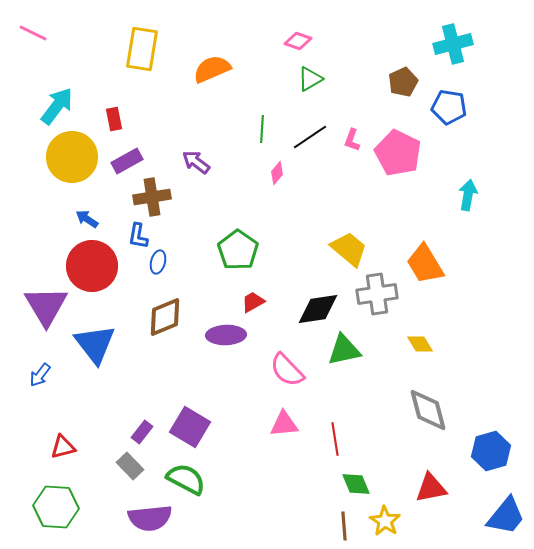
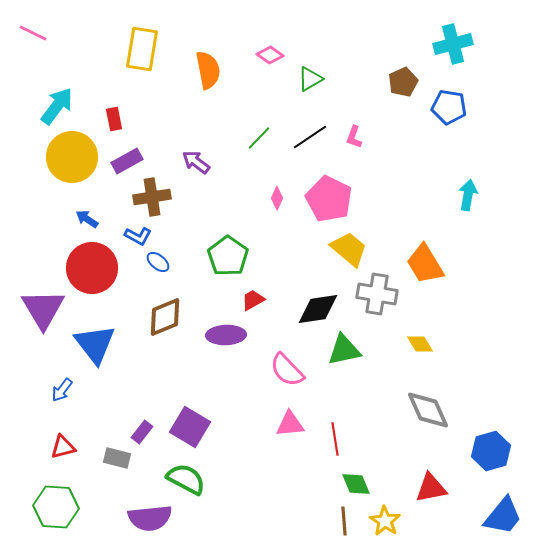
pink diamond at (298, 41): moved 28 px left, 14 px down; rotated 16 degrees clockwise
orange semicircle at (212, 69): moved 4 px left, 1 px down; rotated 102 degrees clockwise
green line at (262, 129): moved 3 px left, 9 px down; rotated 40 degrees clockwise
pink L-shape at (352, 140): moved 2 px right, 3 px up
pink pentagon at (398, 153): moved 69 px left, 46 px down
pink diamond at (277, 173): moved 25 px down; rotated 15 degrees counterclockwise
blue L-shape at (138, 236): rotated 72 degrees counterclockwise
green pentagon at (238, 250): moved 10 px left, 6 px down
blue ellipse at (158, 262): rotated 65 degrees counterclockwise
red circle at (92, 266): moved 2 px down
gray cross at (377, 294): rotated 18 degrees clockwise
red trapezoid at (253, 302): moved 2 px up
purple triangle at (46, 306): moved 3 px left, 3 px down
blue arrow at (40, 375): moved 22 px right, 15 px down
gray diamond at (428, 410): rotated 9 degrees counterclockwise
pink triangle at (284, 424): moved 6 px right
gray rectangle at (130, 466): moved 13 px left, 8 px up; rotated 32 degrees counterclockwise
blue trapezoid at (506, 516): moved 3 px left
brown line at (344, 526): moved 5 px up
